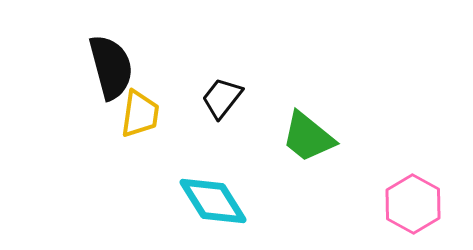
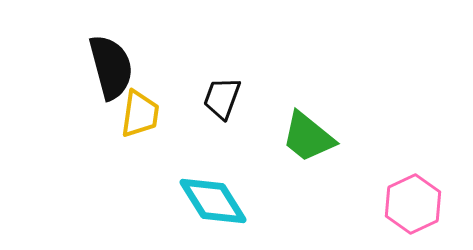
black trapezoid: rotated 18 degrees counterclockwise
pink hexagon: rotated 6 degrees clockwise
